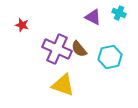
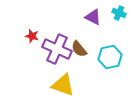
red star: moved 10 px right, 11 px down
